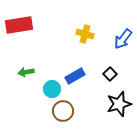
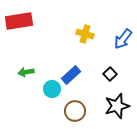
red rectangle: moved 4 px up
blue rectangle: moved 4 px left, 1 px up; rotated 12 degrees counterclockwise
black star: moved 2 px left, 2 px down
brown circle: moved 12 px right
